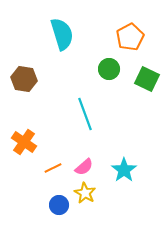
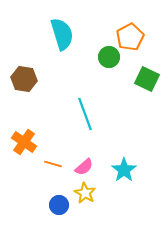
green circle: moved 12 px up
orange line: moved 4 px up; rotated 42 degrees clockwise
